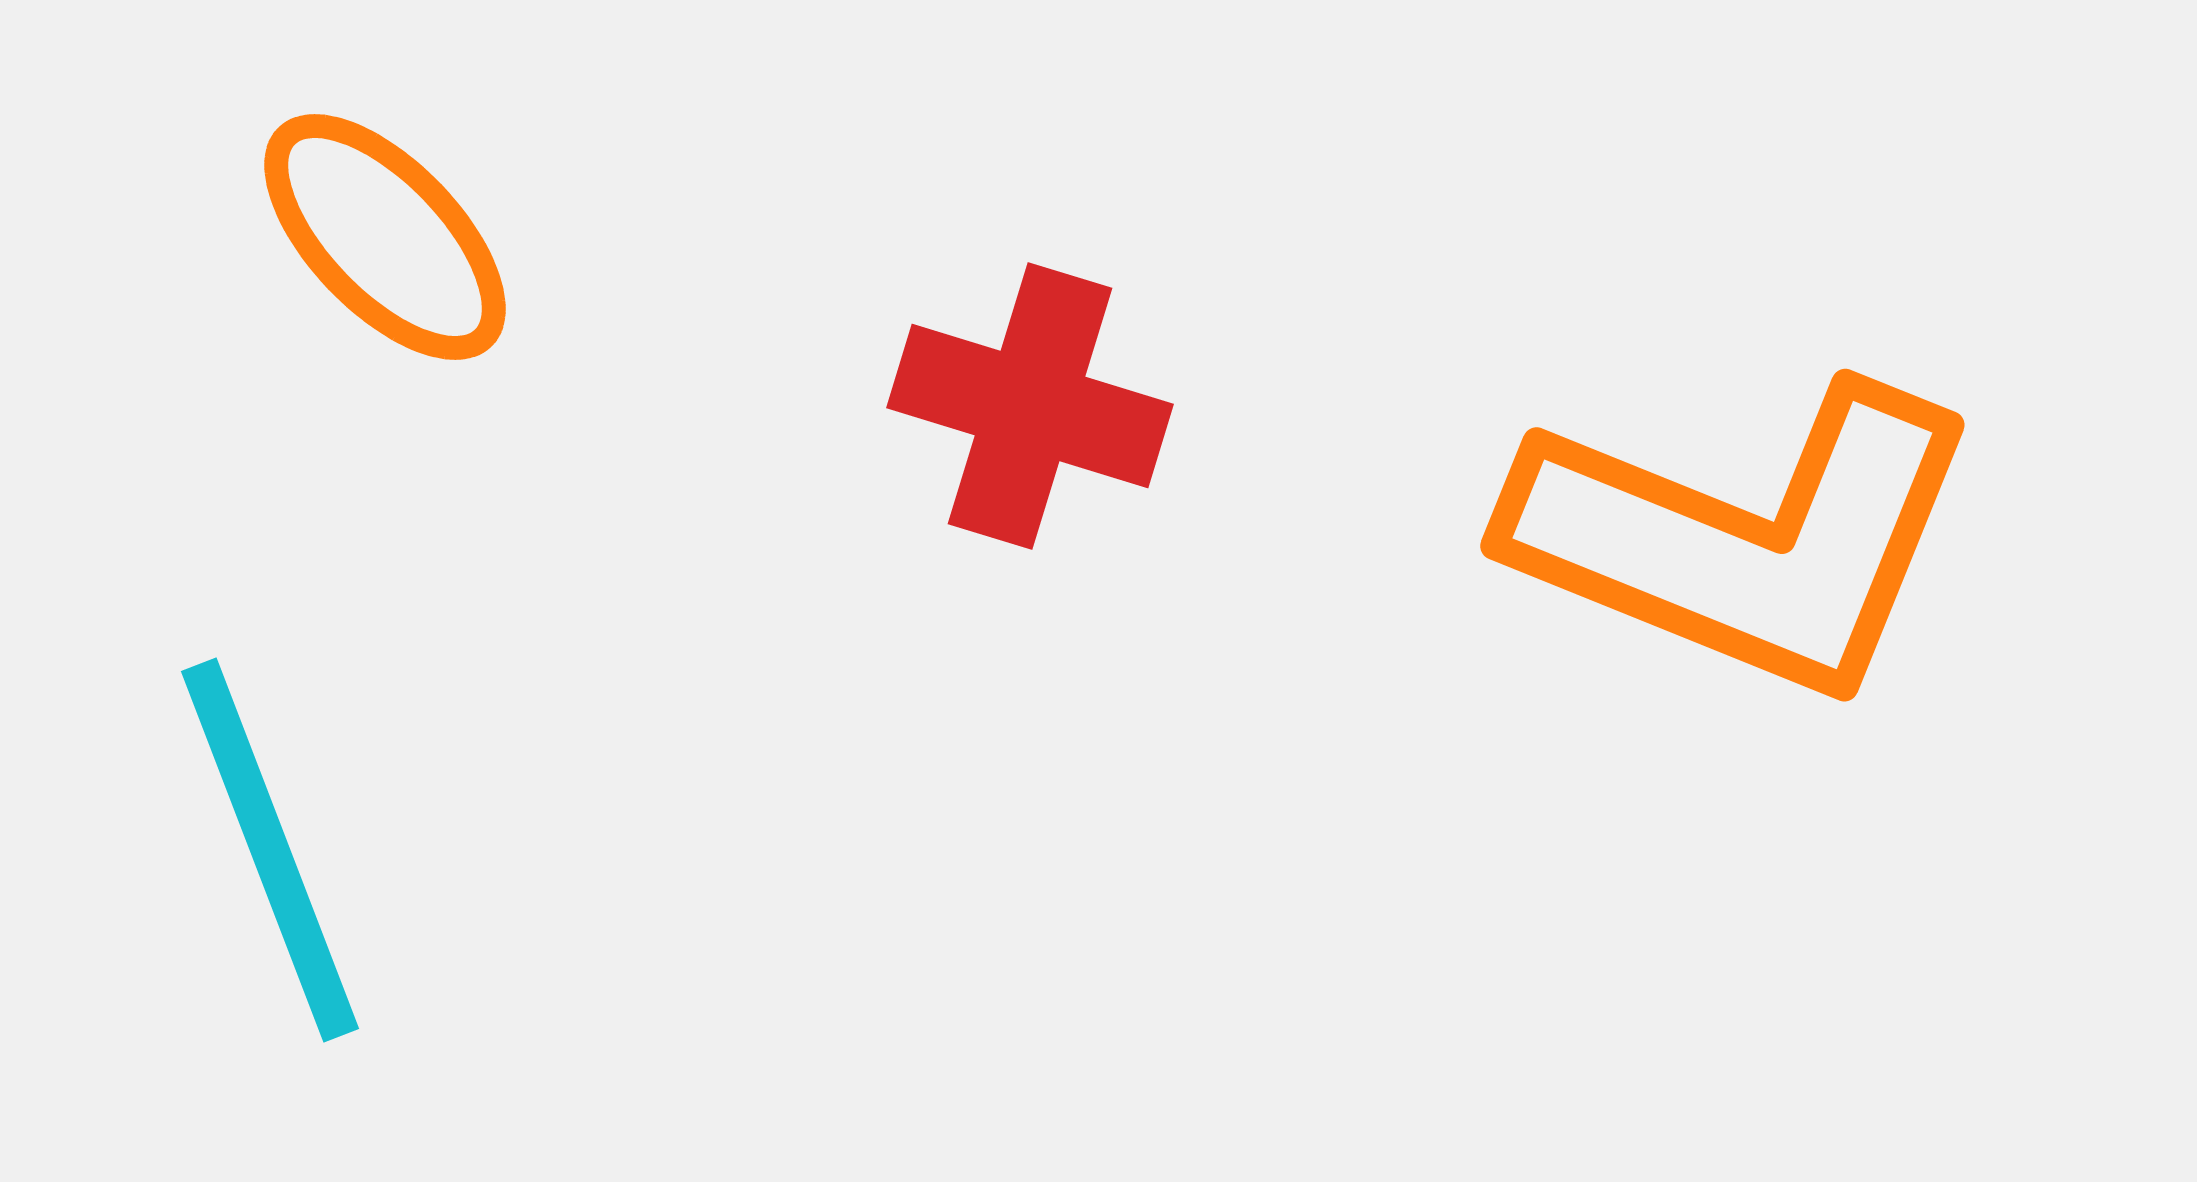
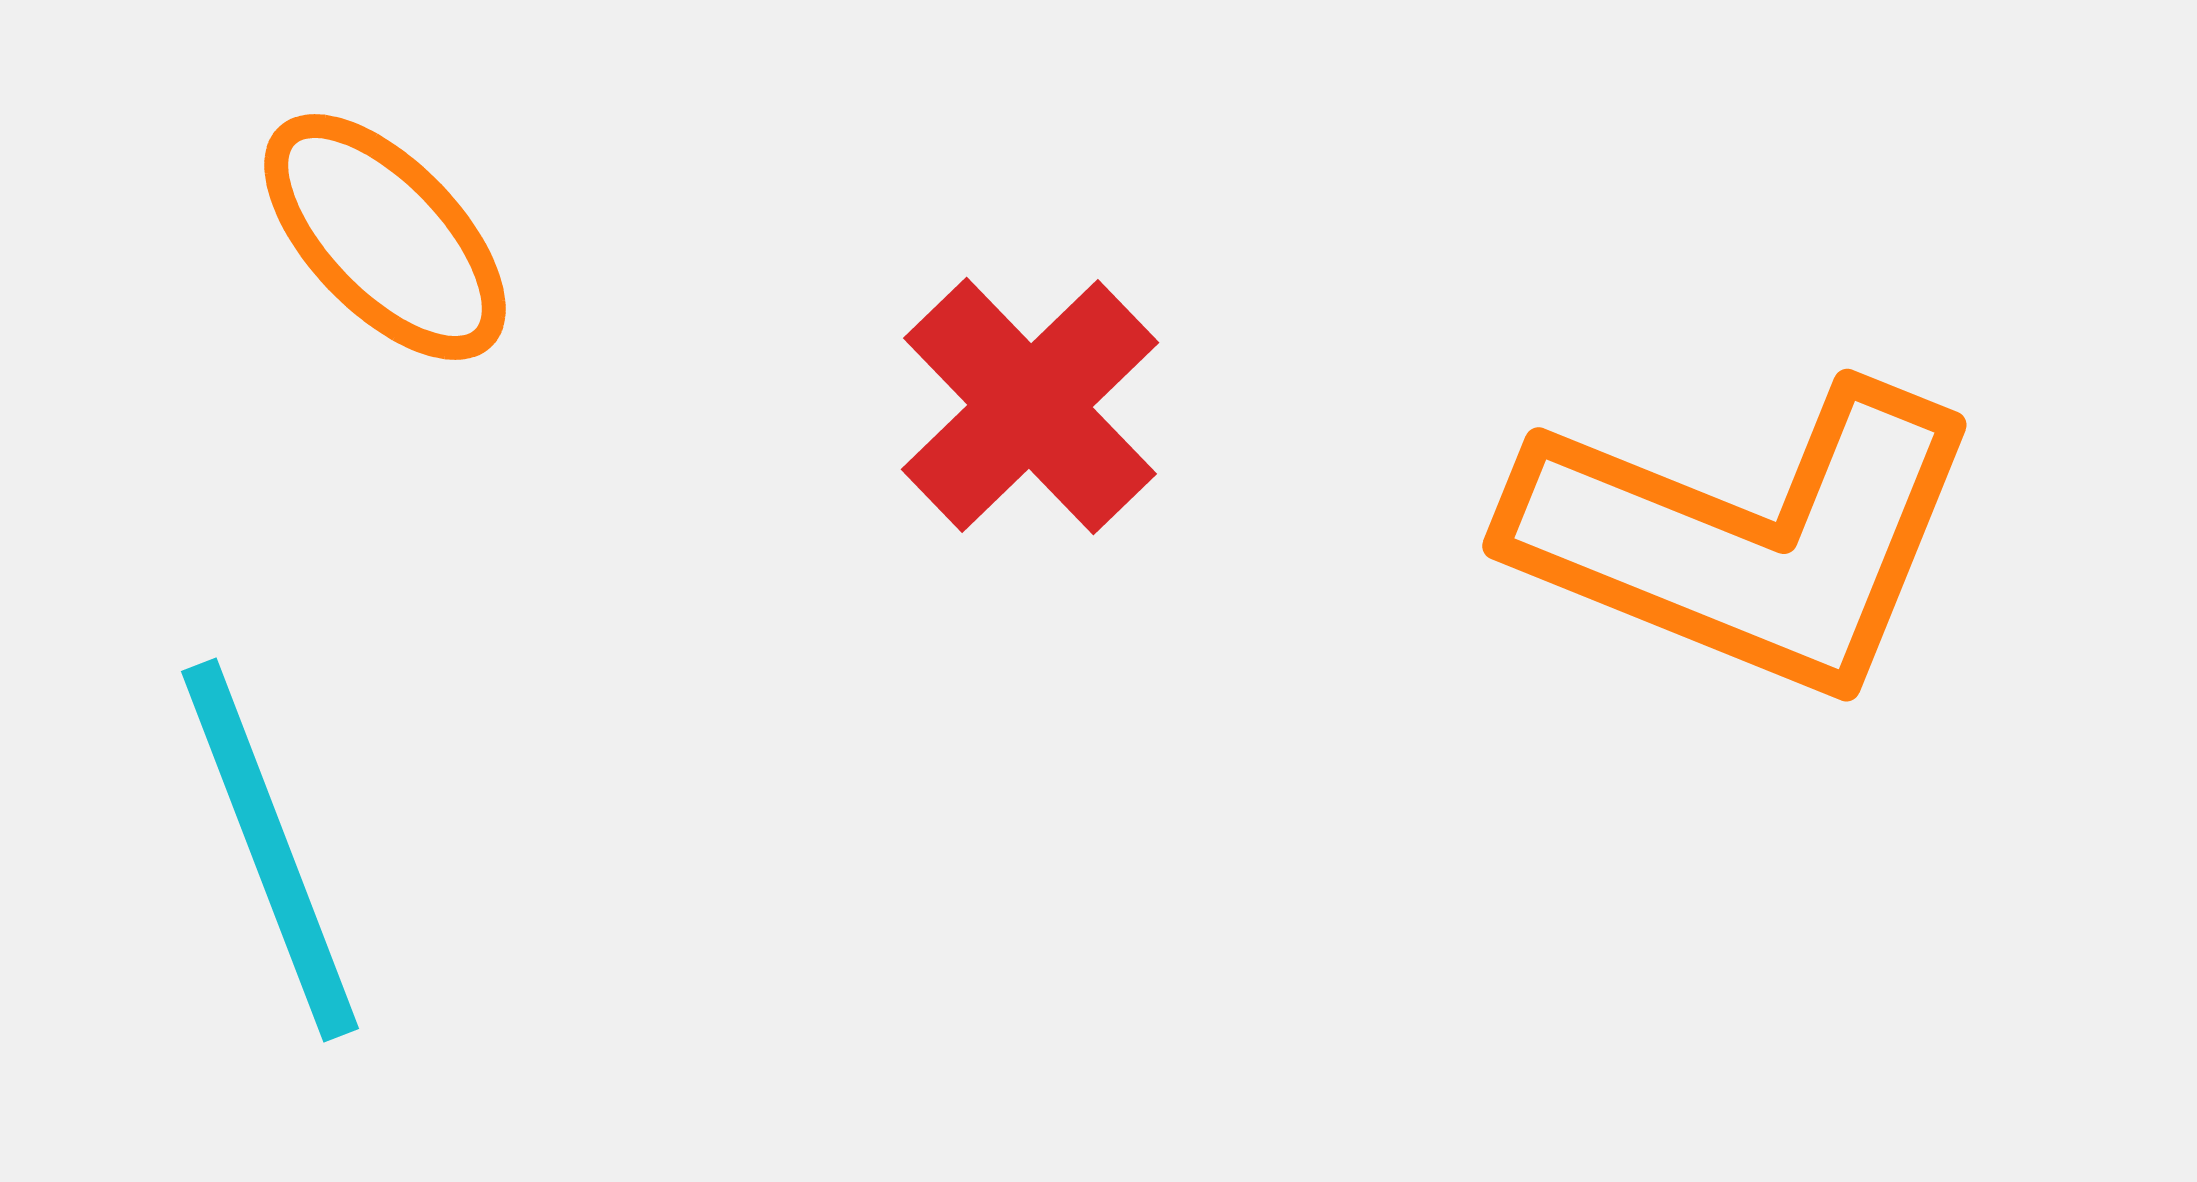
red cross: rotated 29 degrees clockwise
orange L-shape: moved 2 px right
